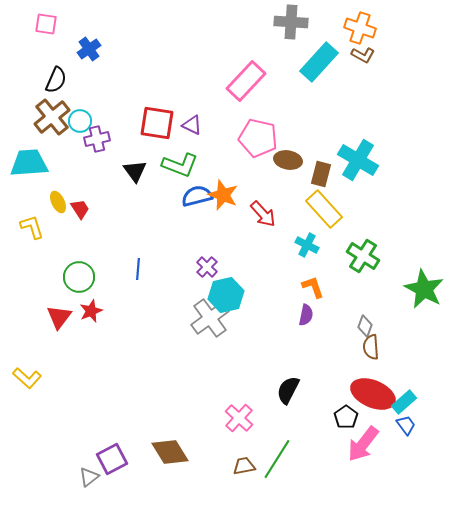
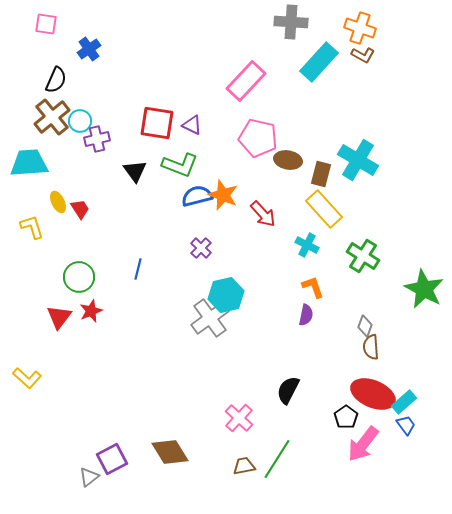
purple cross at (207, 267): moved 6 px left, 19 px up
blue line at (138, 269): rotated 10 degrees clockwise
